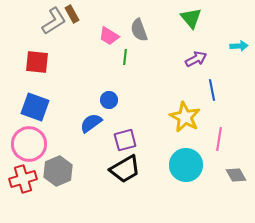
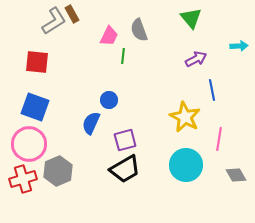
pink trapezoid: rotated 95 degrees counterclockwise
green line: moved 2 px left, 1 px up
blue semicircle: rotated 30 degrees counterclockwise
